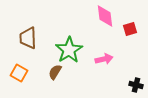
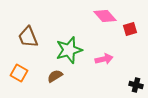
pink diamond: rotated 35 degrees counterclockwise
brown trapezoid: moved 1 px up; rotated 20 degrees counterclockwise
green star: rotated 16 degrees clockwise
brown semicircle: moved 4 px down; rotated 28 degrees clockwise
